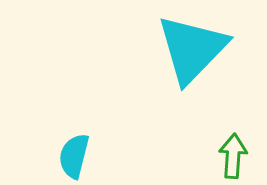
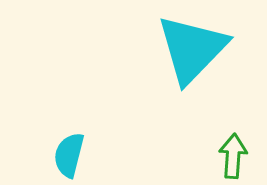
cyan semicircle: moved 5 px left, 1 px up
